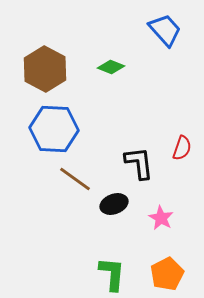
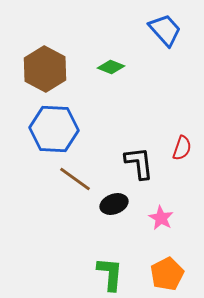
green L-shape: moved 2 px left
